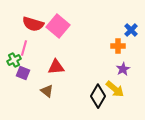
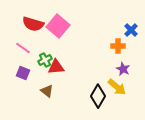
pink line: moved 1 px left; rotated 70 degrees counterclockwise
green cross: moved 31 px right
purple star: rotated 16 degrees counterclockwise
yellow arrow: moved 2 px right, 2 px up
